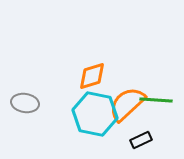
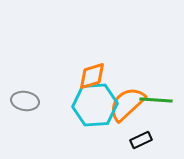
gray ellipse: moved 2 px up
cyan hexagon: moved 9 px up; rotated 15 degrees counterclockwise
